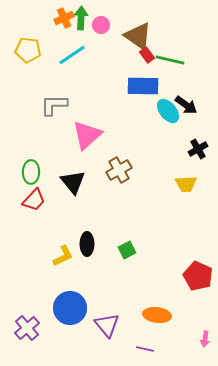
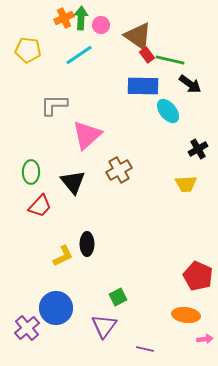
cyan line: moved 7 px right
black arrow: moved 4 px right, 21 px up
red trapezoid: moved 6 px right, 6 px down
green square: moved 9 px left, 47 px down
blue circle: moved 14 px left
orange ellipse: moved 29 px right
purple triangle: moved 3 px left, 1 px down; rotated 16 degrees clockwise
pink arrow: rotated 105 degrees counterclockwise
